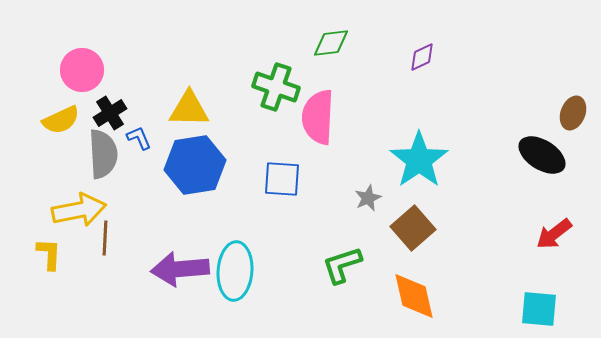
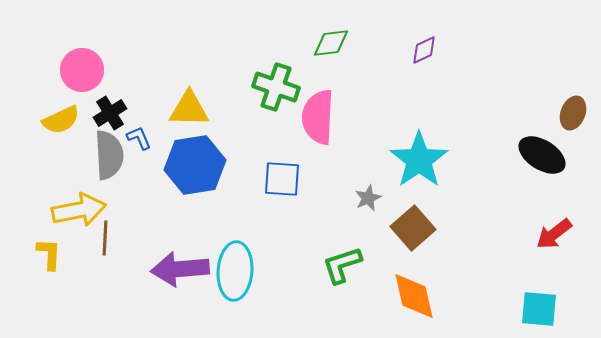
purple diamond: moved 2 px right, 7 px up
gray semicircle: moved 6 px right, 1 px down
